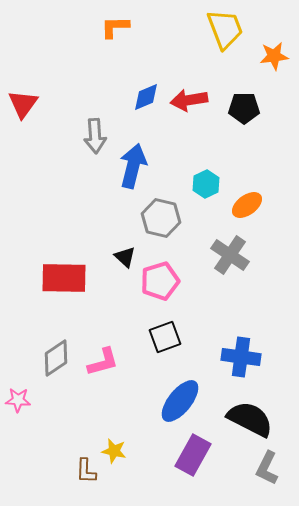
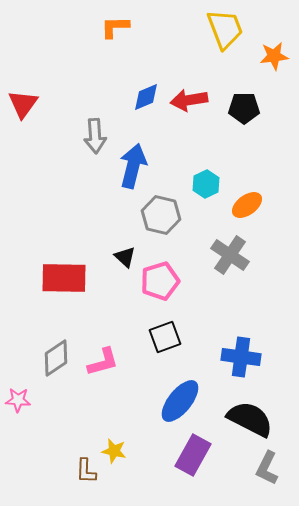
gray hexagon: moved 3 px up
